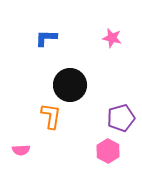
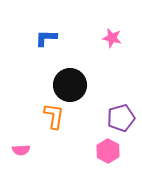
orange L-shape: moved 3 px right
